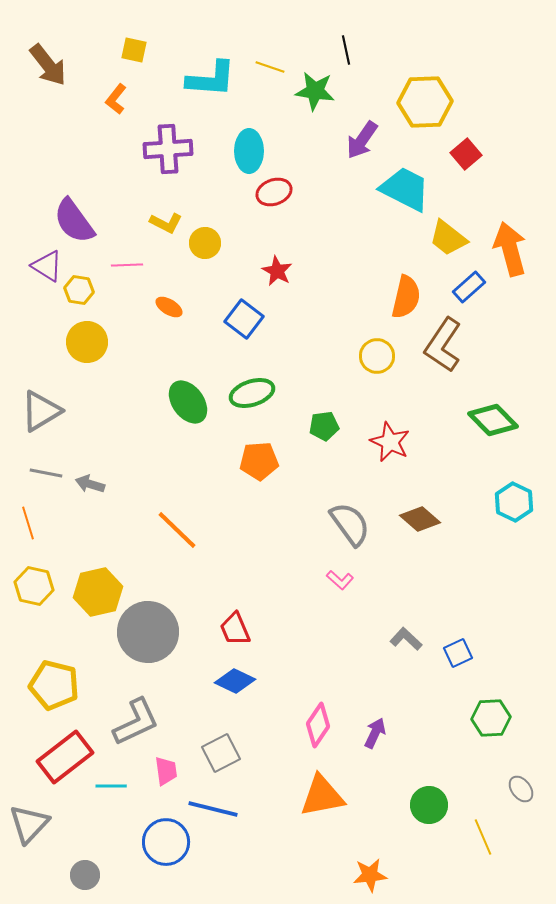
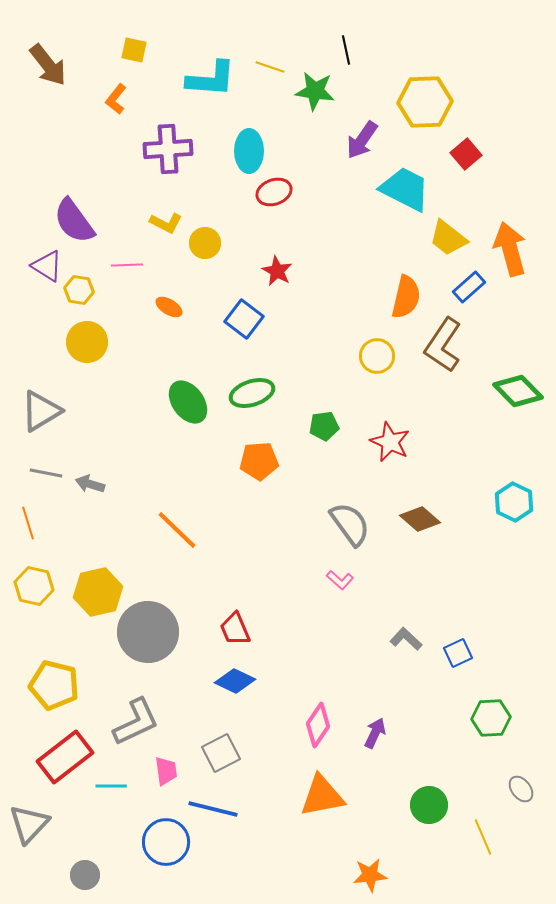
green diamond at (493, 420): moved 25 px right, 29 px up
